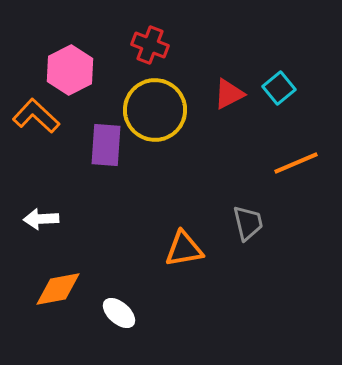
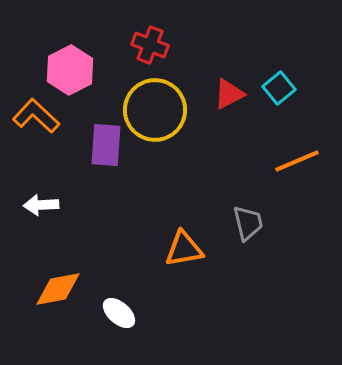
orange line: moved 1 px right, 2 px up
white arrow: moved 14 px up
